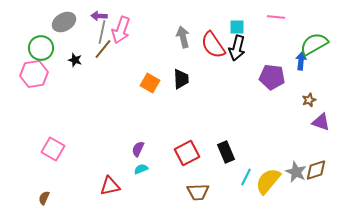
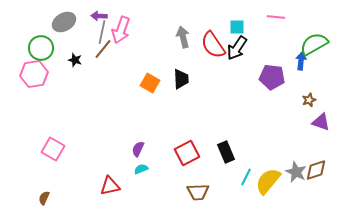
black arrow: rotated 20 degrees clockwise
